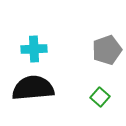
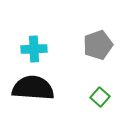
gray pentagon: moved 9 px left, 5 px up
black semicircle: rotated 9 degrees clockwise
